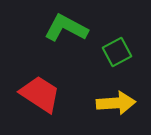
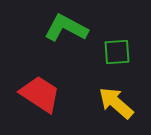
green square: rotated 24 degrees clockwise
yellow arrow: rotated 135 degrees counterclockwise
